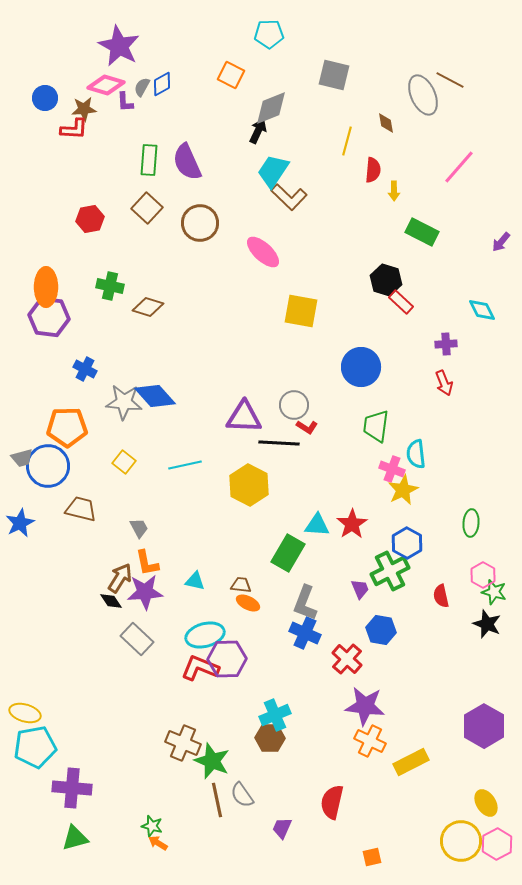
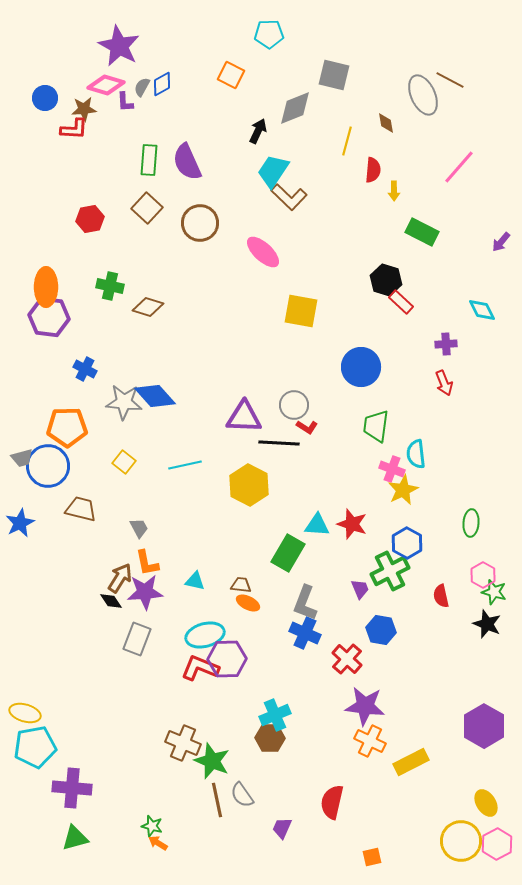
gray diamond at (271, 108): moved 24 px right
red star at (352, 524): rotated 20 degrees counterclockwise
gray rectangle at (137, 639): rotated 68 degrees clockwise
